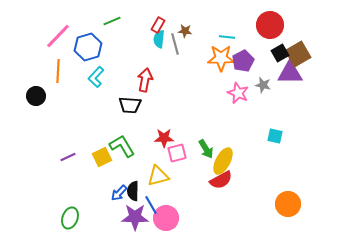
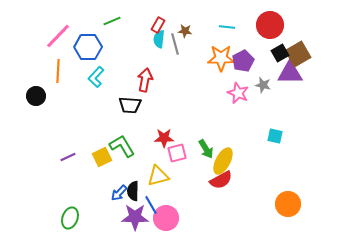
cyan line: moved 10 px up
blue hexagon: rotated 16 degrees clockwise
